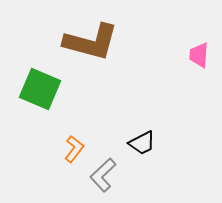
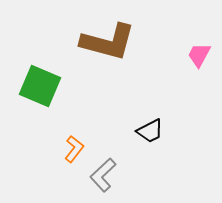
brown L-shape: moved 17 px right
pink trapezoid: rotated 24 degrees clockwise
green square: moved 3 px up
black trapezoid: moved 8 px right, 12 px up
